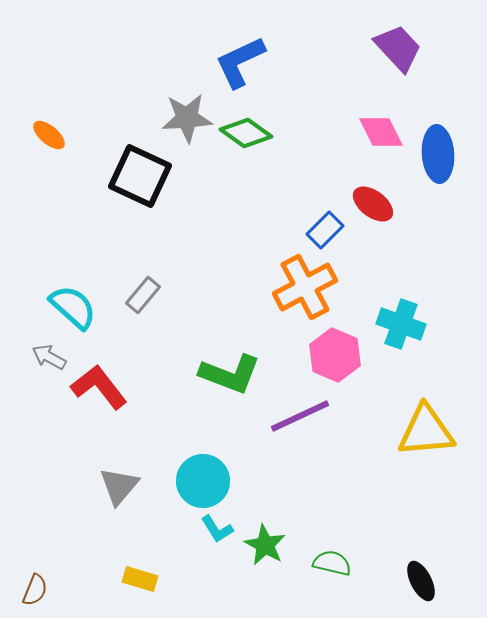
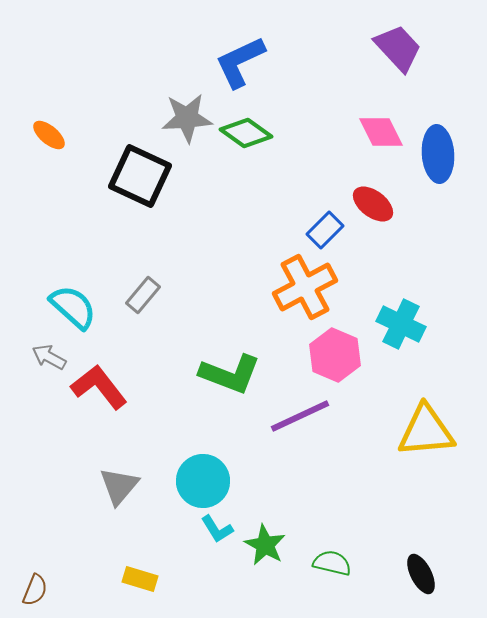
cyan cross: rotated 6 degrees clockwise
black ellipse: moved 7 px up
